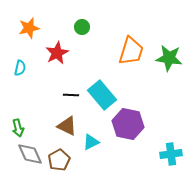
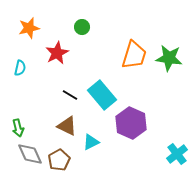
orange trapezoid: moved 3 px right, 4 px down
black line: moved 1 px left; rotated 28 degrees clockwise
purple hexagon: moved 3 px right, 1 px up; rotated 12 degrees clockwise
cyan cross: moved 6 px right; rotated 30 degrees counterclockwise
